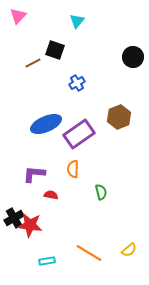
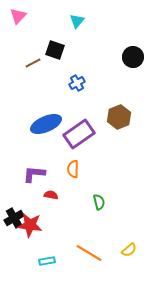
green semicircle: moved 2 px left, 10 px down
